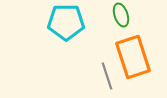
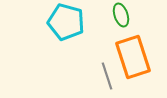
cyan pentagon: rotated 15 degrees clockwise
